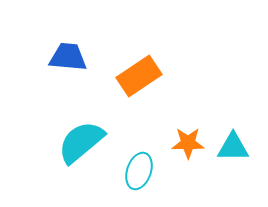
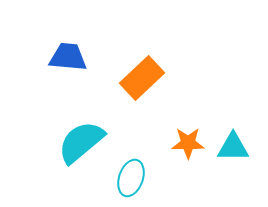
orange rectangle: moved 3 px right, 2 px down; rotated 9 degrees counterclockwise
cyan ellipse: moved 8 px left, 7 px down
